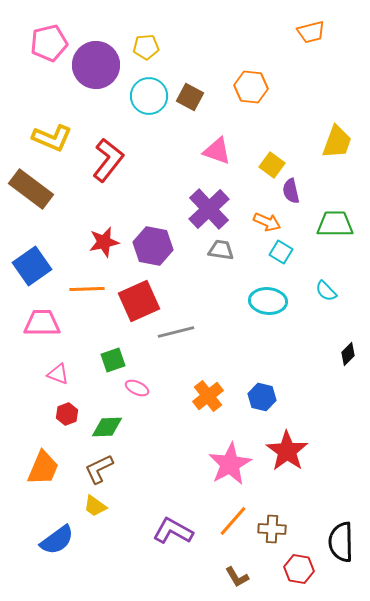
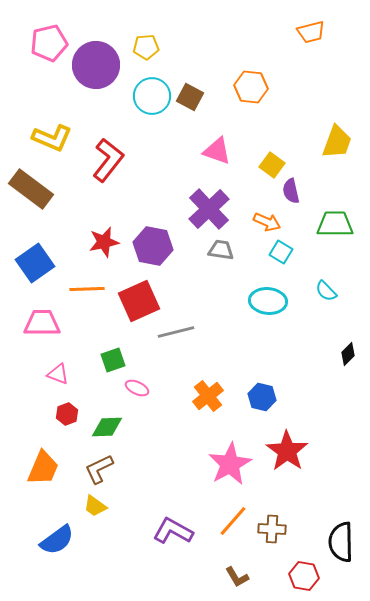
cyan circle at (149, 96): moved 3 px right
blue square at (32, 266): moved 3 px right, 3 px up
red hexagon at (299, 569): moved 5 px right, 7 px down
